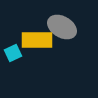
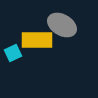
gray ellipse: moved 2 px up
